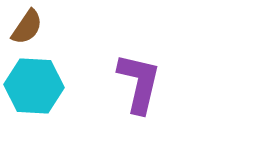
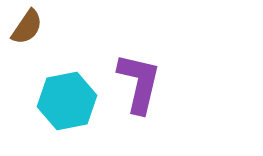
cyan hexagon: moved 33 px right, 15 px down; rotated 14 degrees counterclockwise
